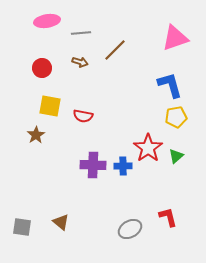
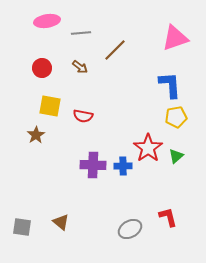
brown arrow: moved 5 px down; rotated 21 degrees clockwise
blue L-shape: rotated 12 degrees clockwise
